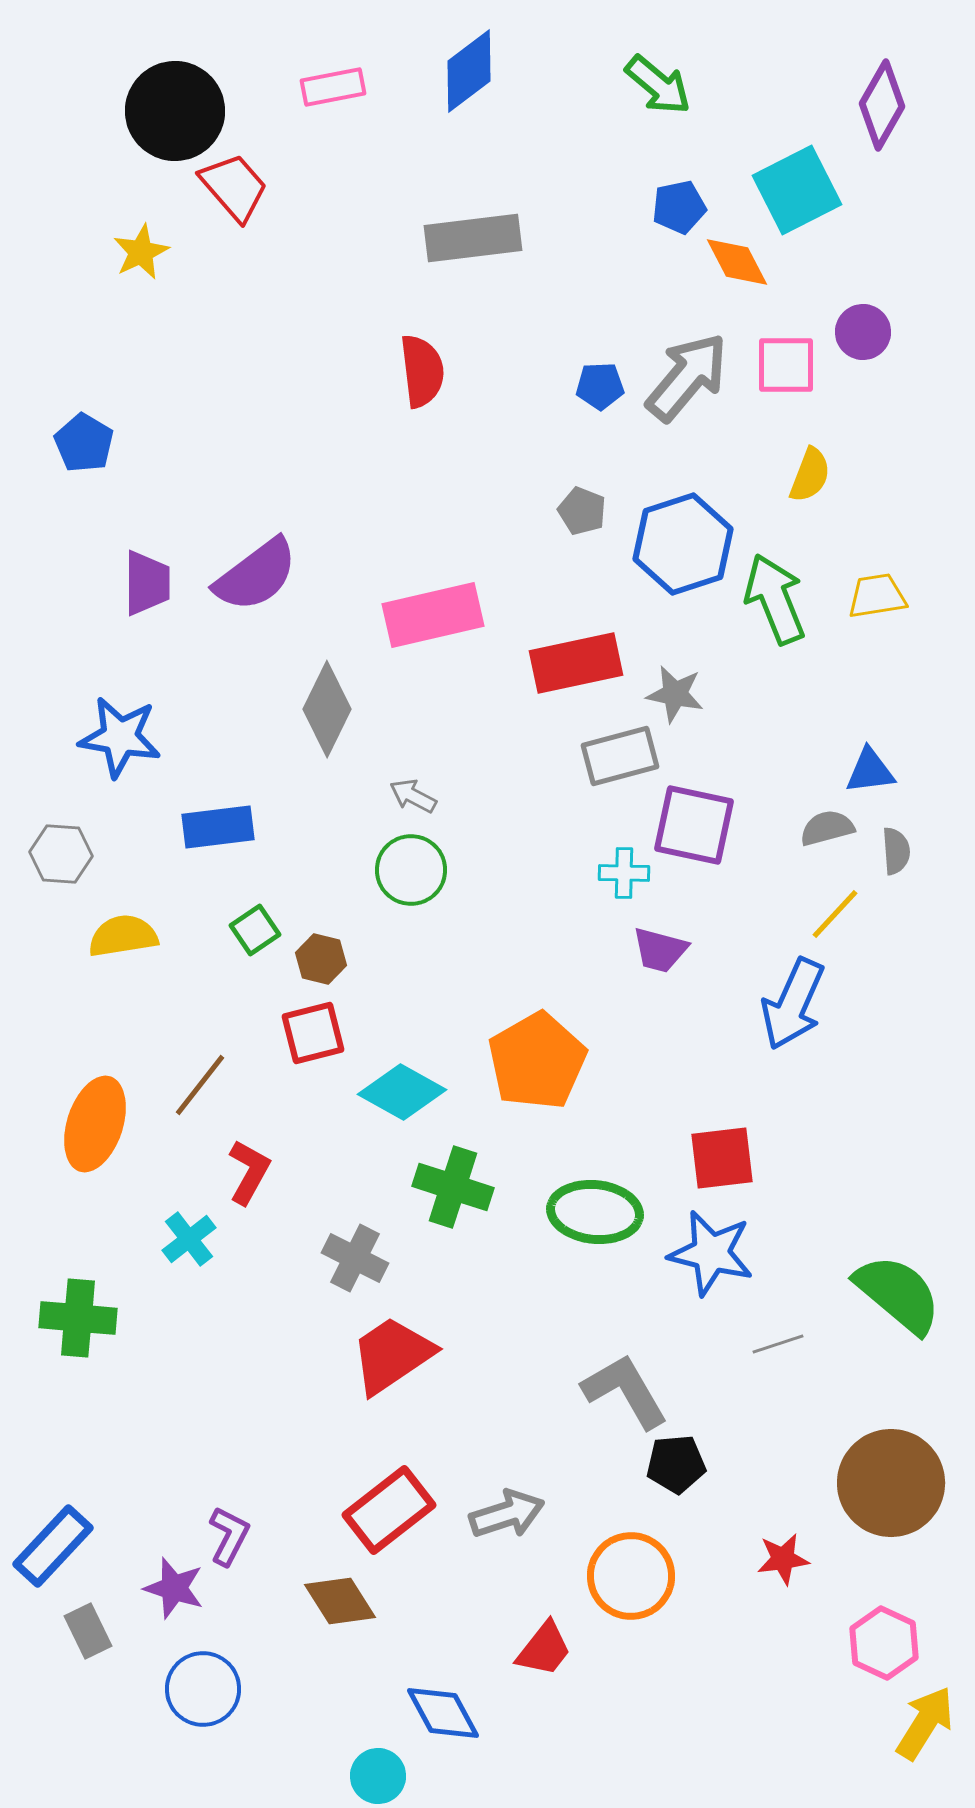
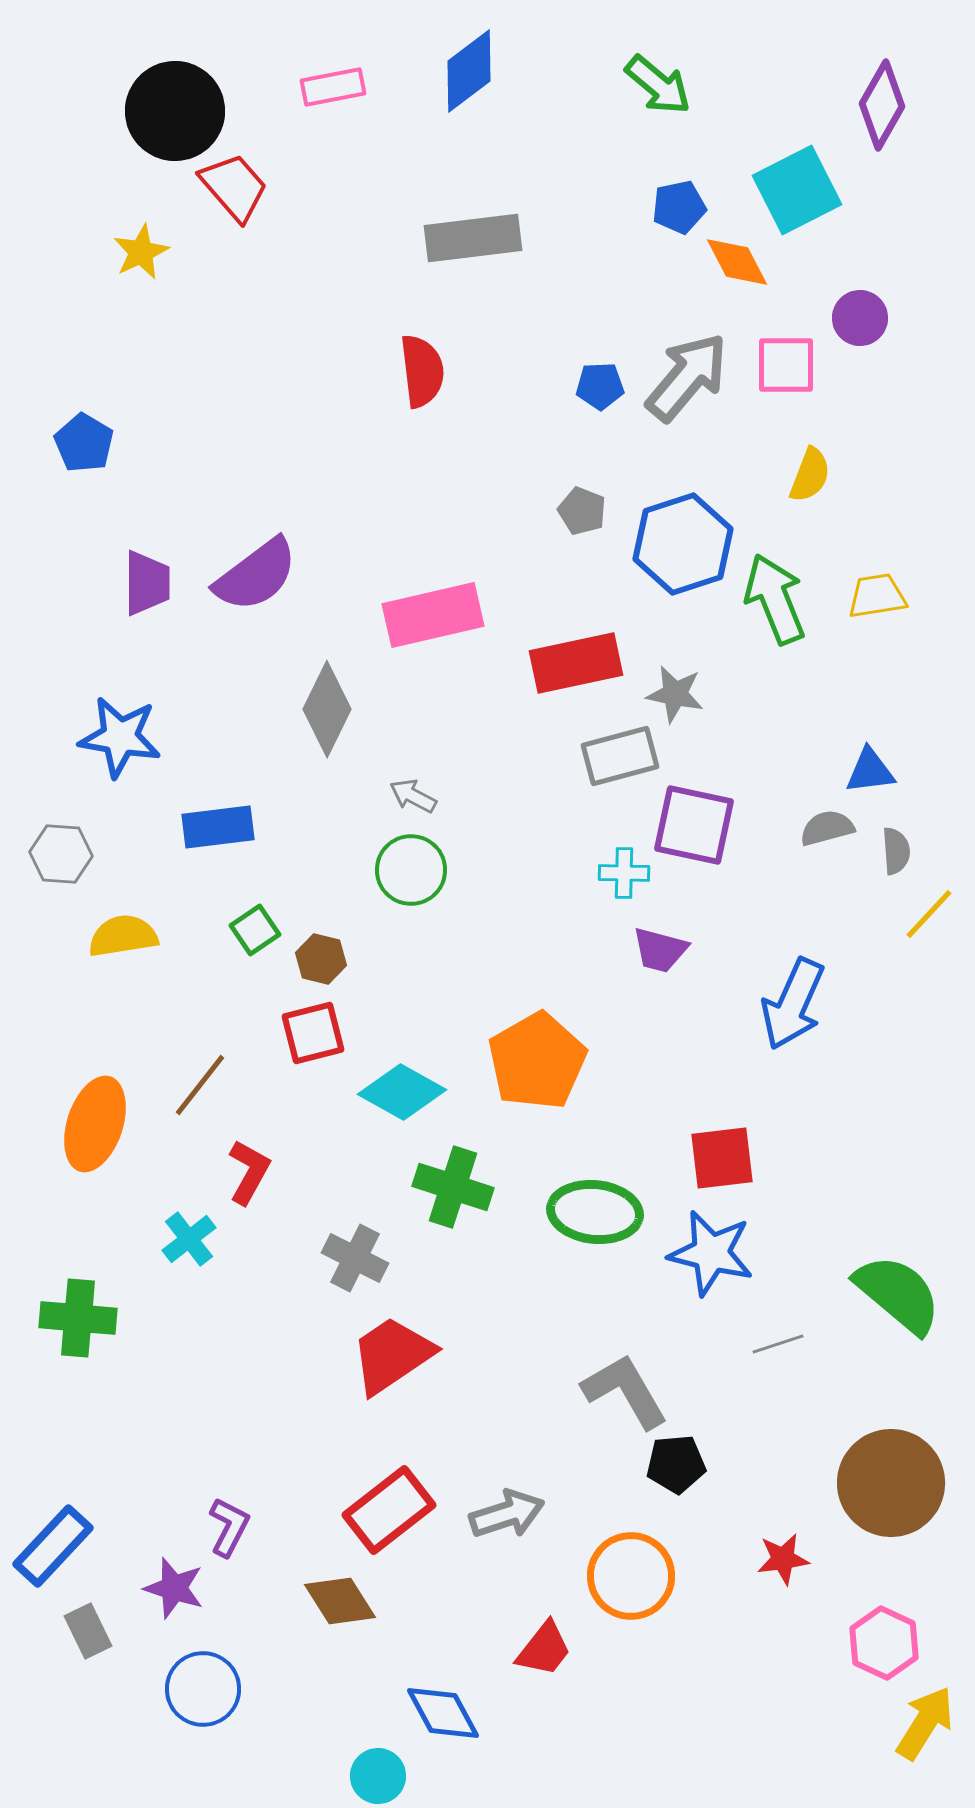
purple circle at (863, 332): moved 3 px left, 14 px up
yellow line at (835, 914): moved 94 px right
purple L-shape at (229, 1536): moved 9 px up
